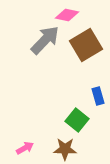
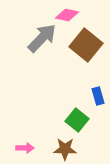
gray arrow: moved 3 px left, 2 px up
brown square: rotated 20 degrees counterclockwise
pink arrow: rotated 30 degrees clockwise
